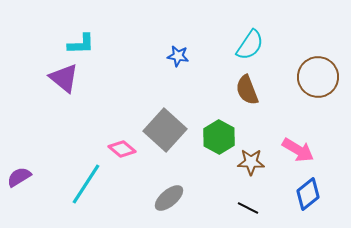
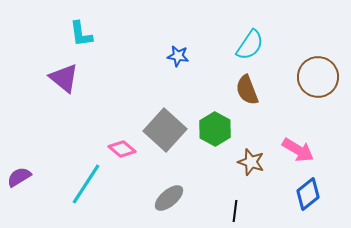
cyan L-shape: moved 10 px up; rotated 84 degrees clockwise
green hexagon: moved 4 px left, 8 px up
brown star: rotated 16 degrees clockwise
black line: moved 13 px left, 3 px down; rotated 70 degrees clockwise
